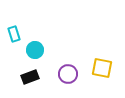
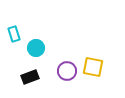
cyan circle: moved 1 px right, 2 px up
yellow square: moved 9 px left, 1 px up
purple circle: moved 1 px left, 3 px up
